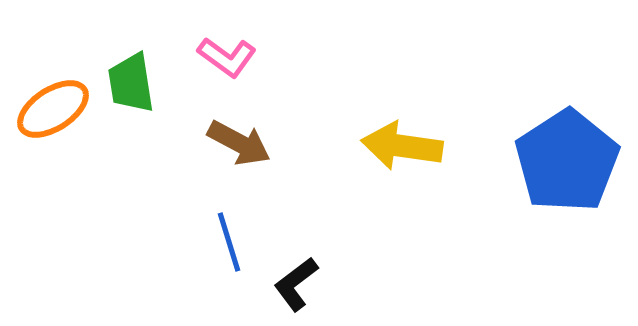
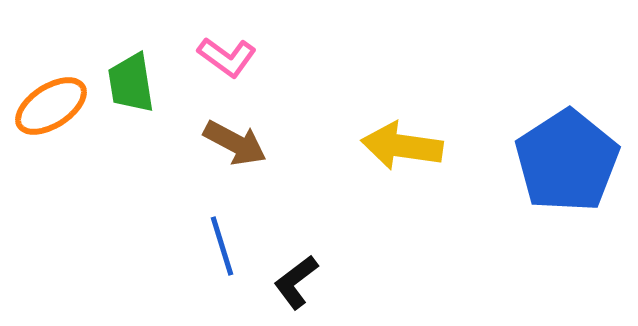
orange ellipse: moved 2 px left, 3 px up
brown arrow: moved 4 px left
blue line: moved 7 px left, 4 px down
black L-shape: moved 2 px up
